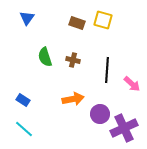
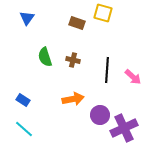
yellow square: moved 7 px up
pink arrow: moved 1 px right, 7 px up
purple circle: moved 1 px down
